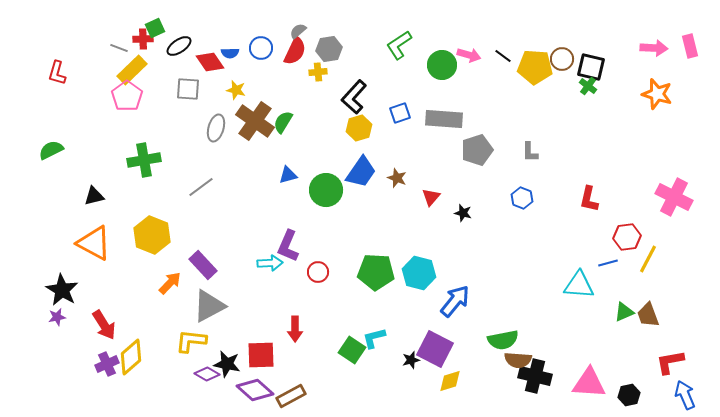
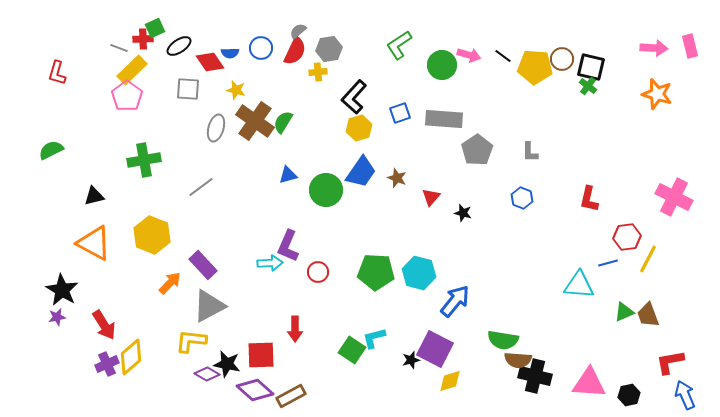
gray pentagon at (477, 150): rotated 16 degrees counterclockwise
green semicircle at (503, 340): rotated 20 degrees clockwise
